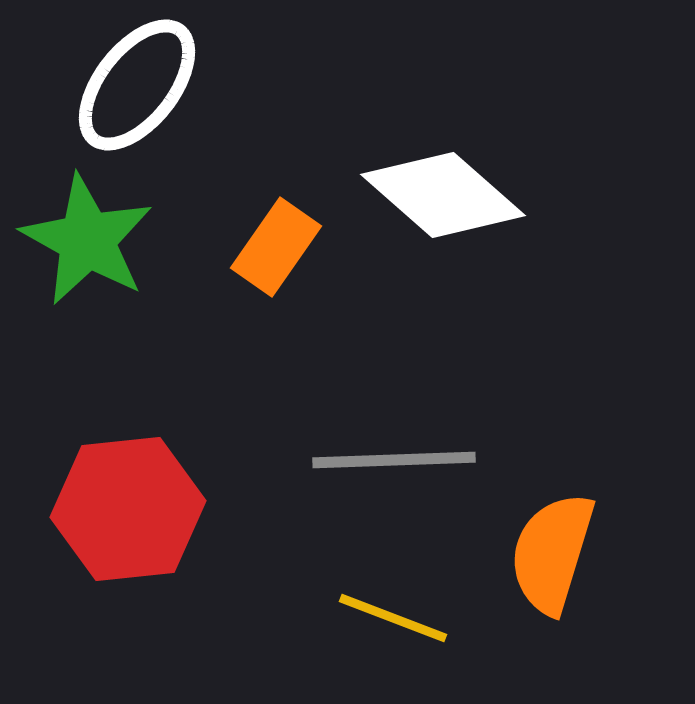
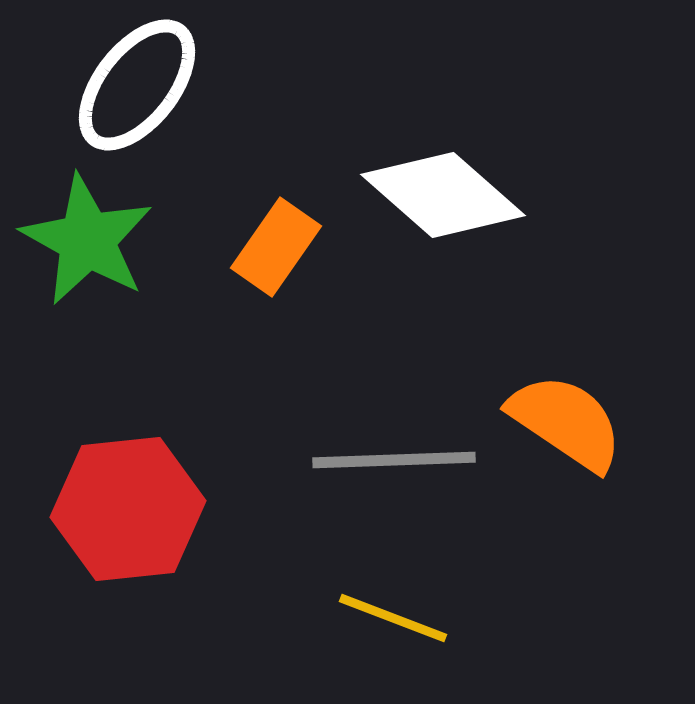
orange semicircle: moved 14 px right, 131 px up; rotated 107 degrees clockwise
